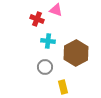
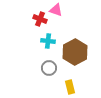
red cross: moved 3 px right
brown hexagon: moved 1 px left, 1 px up
gray circle: moved 4 px right, 1 px down
yellow rectangle: moved 7 px right
